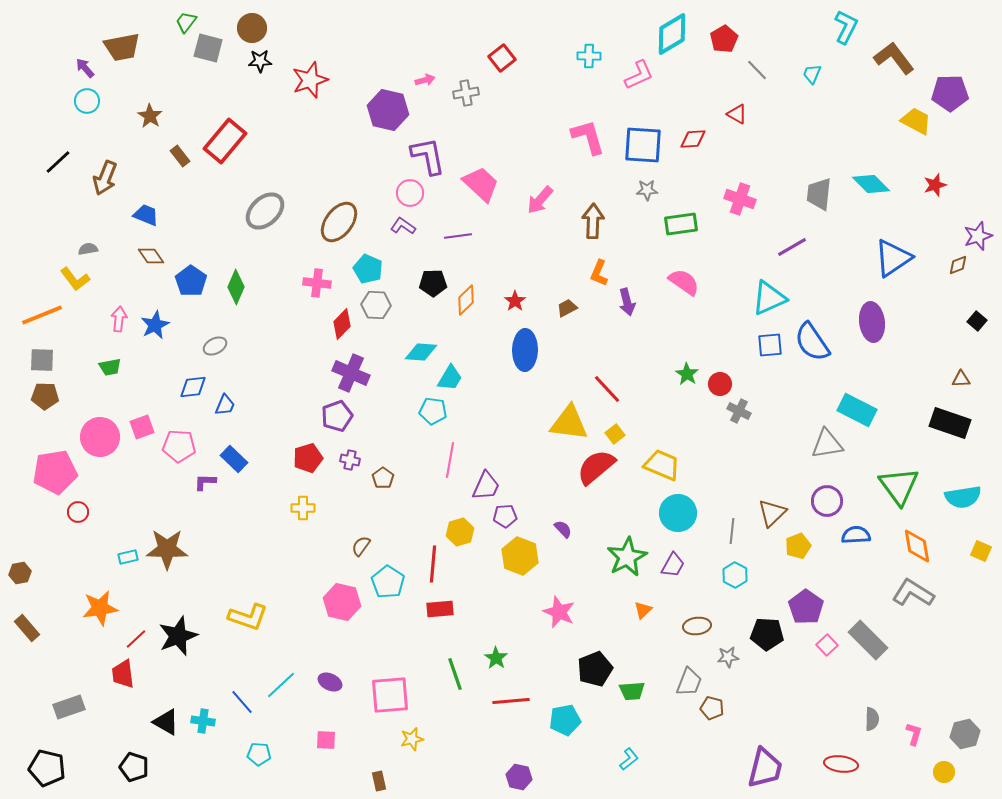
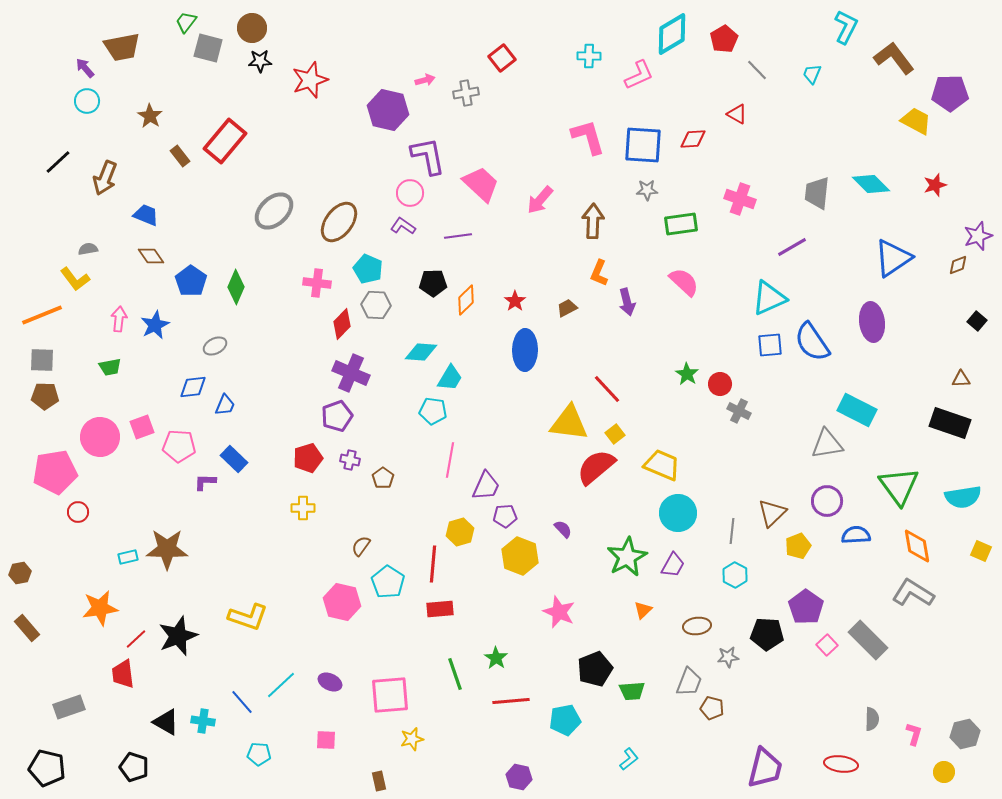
gray trapezoid at (819, 194): moved 2 px left, 1 px up
gray ellipse at (265, 211): moved 9 px right
pink semicircle at (684, 282): rotated 8 degrees clockwise
